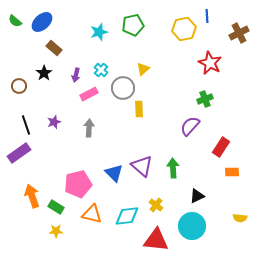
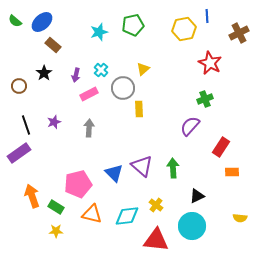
brown rectangle: moved 1 px left, 3 px up
